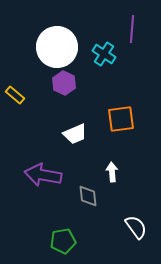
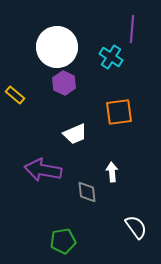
cyan cross: moved 7 px right, 3 px down
orange square: moved 2 px left, 7 px up
purple arrow: moved 5 px up
gray diamond: moved 1 px left, 4 px up
